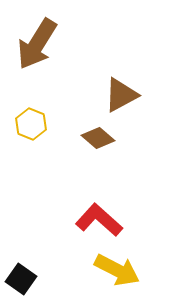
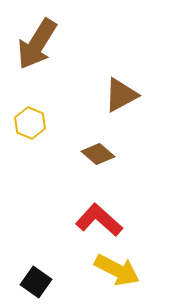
yellow hexagon: moved 1 px left, 1 px up
brown diamond: moved 16 px down
black square: moved 15 px right, 3 px down
